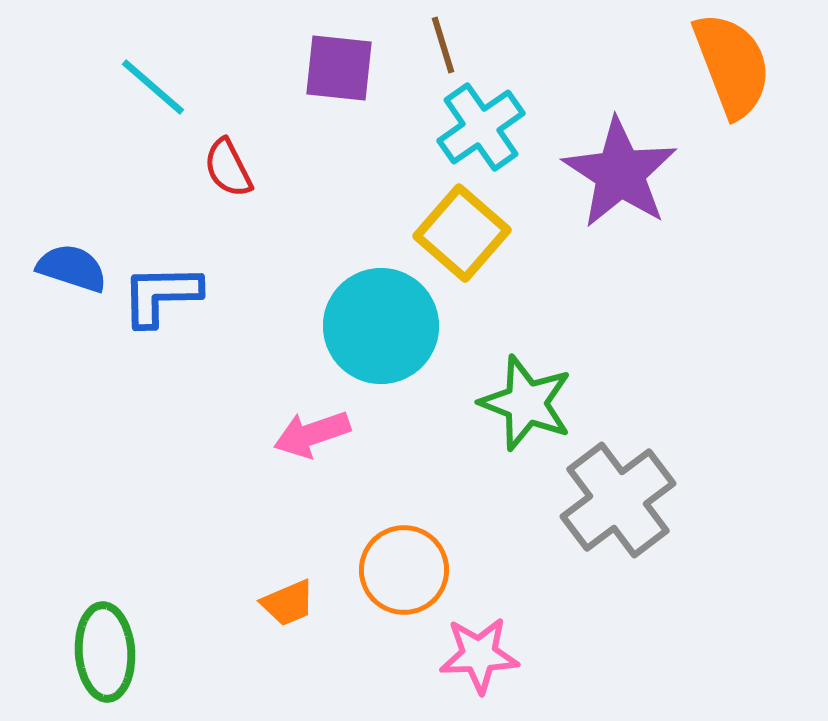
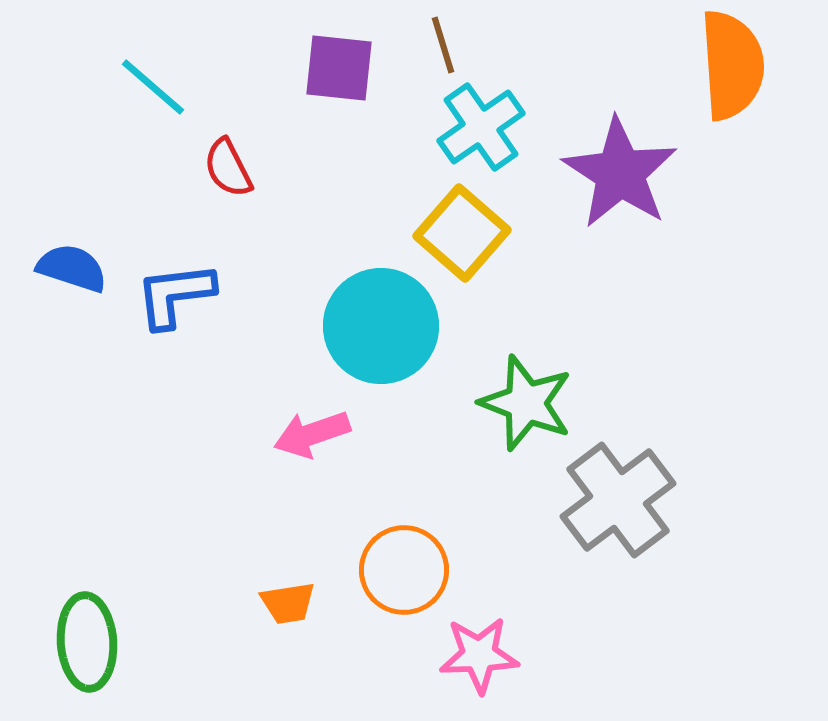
orange semicircle: rotated 17 degrees clockwise
blue L-shape: moved 14 px right; rotated 6 degrees counterclockwise
orange trapezoid: rotated 14 degrees clockwise
green ellipse: moved 18 px left, 10 px up
